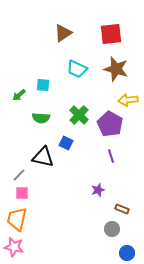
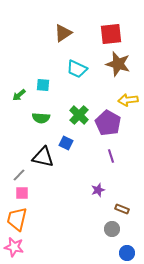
brown star: moved 2 px right, 5 px up
purple pentagon: moved 2 px left, 1 px up
